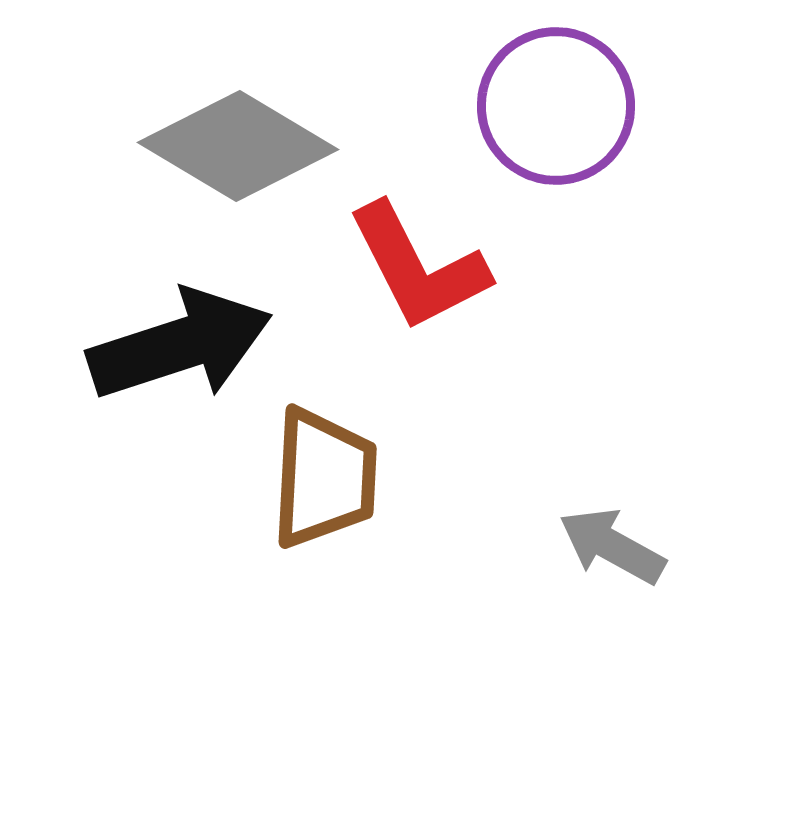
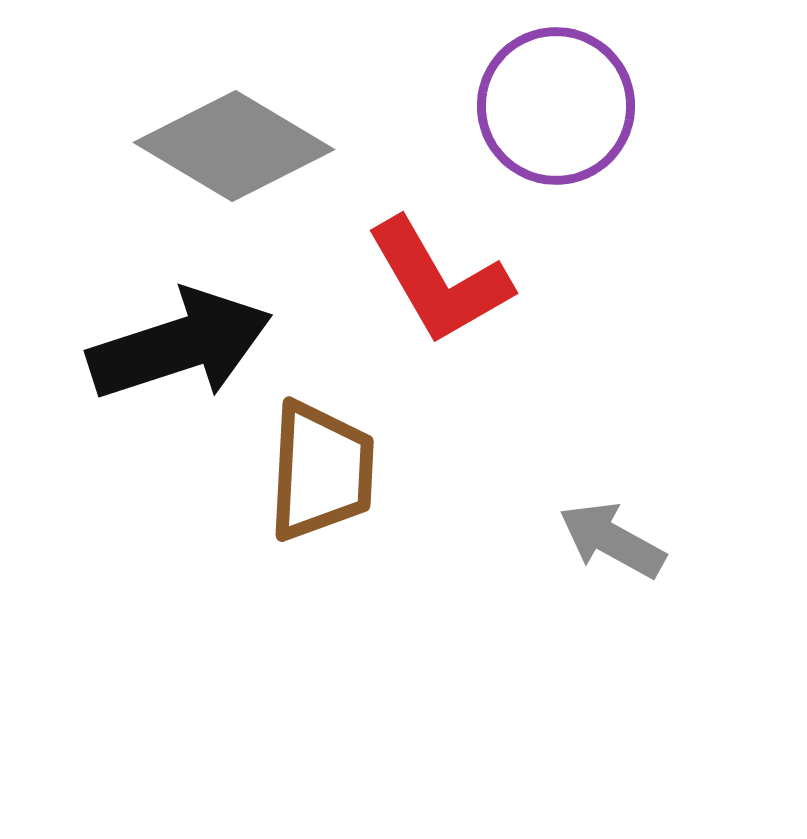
gray diamond: moved 4 px left
red L-shape: moved 21 px right, 14 px down; rotated 3 degrees counterclockwise
brown trapezoid: moved 3 px left, 7 px up
gray arrow: moved 6 px up
